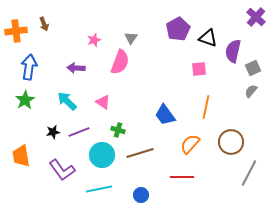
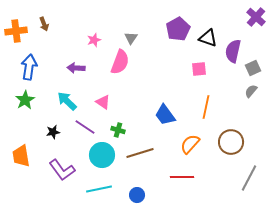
purple line: moved 6 px right, 5 px up; rotated 55 degrees clockwise
gray line: moved 5 px down
blue circle: moved 4 px left
